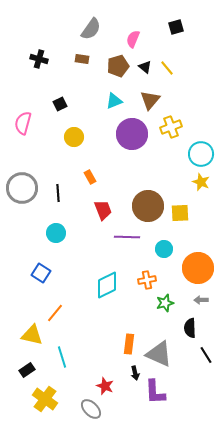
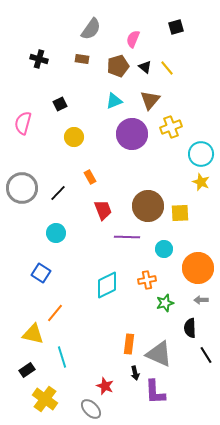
black line at (58, 193): rotated 48 degrees clockwise
yellow triangle at (32, 335): moved 1 px right, 1 px up
